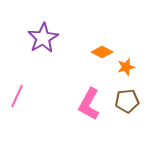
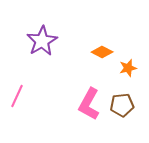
purple star: moved 1 px left, 3 px down
orange star: moved 2 px right, 1 px down
brown pentagon: moved 5 px left, 4 px down
